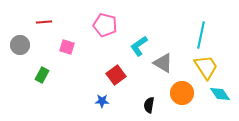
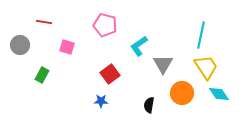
red line: rotated 14 degrees clockwise
gray triangle: moved 1 px down; rotated 30 degrees clockwise
red square: moved 6 px left, 1 px up
cyan diamond: moved 1 px left
blue star: moved 1 px left
